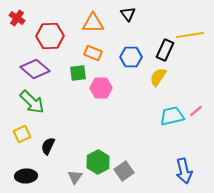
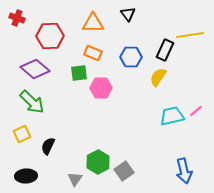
red cross: rotated 14 degrees counterclockwise
green square: moved 1 px right
gray triangle: moved 2 px down
